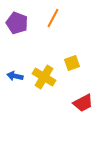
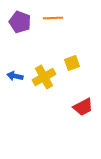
orange line: rotated 60 degrees clockwise
purple pentagon: moved 3 px right, 1 px up
yellow cross: rotated 30 degrees clockwise
red trapezoid: moved 4 px down
